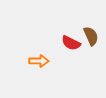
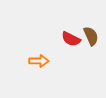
red semicircle: moved 4 px up
